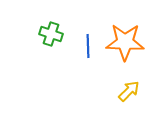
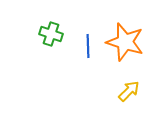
orange star: rotated 15 degrees clockwise
